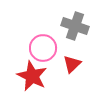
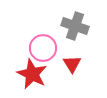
red triangle: rotated 18 degrees counterclockwise
red star: moved 2 px up
